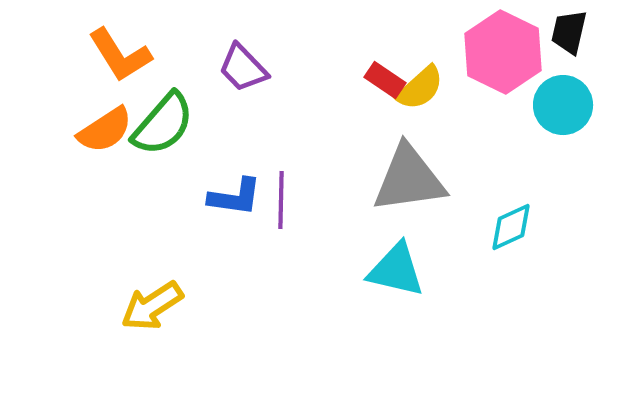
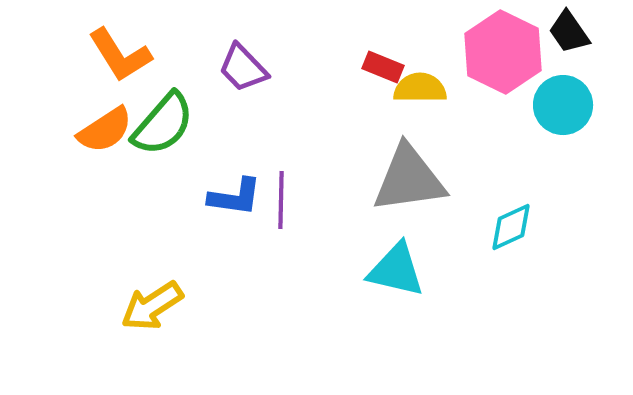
black trapezoid: rotated 48 degrees counterclockwise
red rectangle: moved 2 px left, 13 px up; rotated 12 degrees counterclockwise
yellow semicircle: rotated 138 degrees counterclockwise
